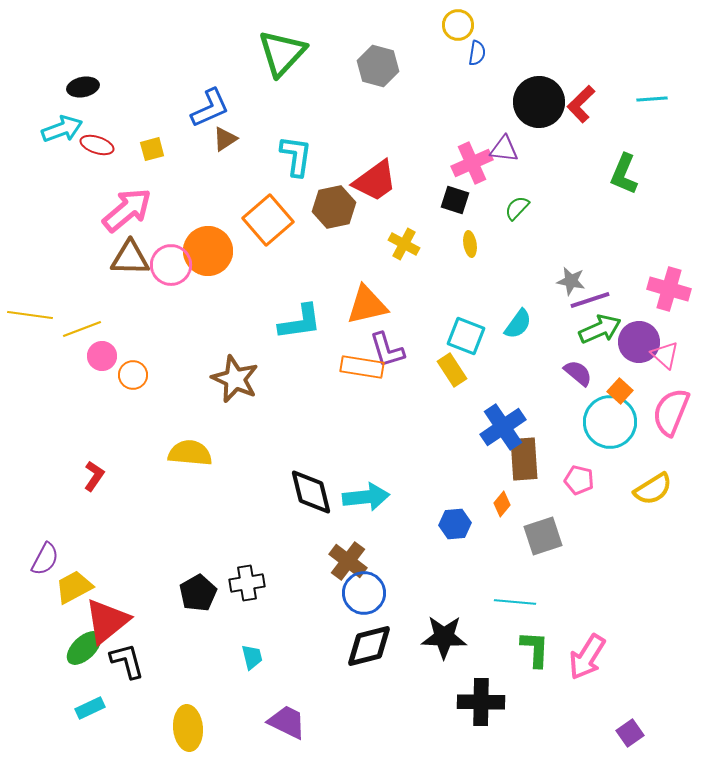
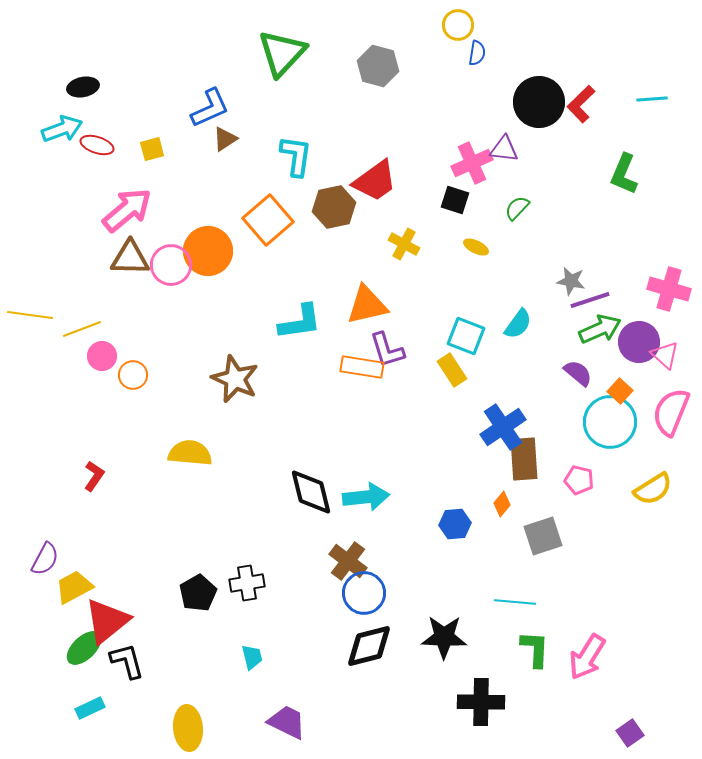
yellow ellipse at (470, 244): moved 6 px right, 3 px down; rotated 55 degrees counterclockwise
